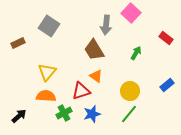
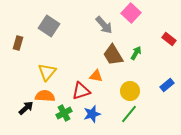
gray arrow: moved 2 px left; rotated 48 degrees counterclockwise
red rectangle: moved 3 px right, 1 px down
brown rectangle: rotated 48 degrees counterclockwise
brown trapezoid: moved 19 px right, 5 px down
orange triangle: rotated 24 degrees counterclockwise
orange semicircle: moved 1 px left
black arrow: moved 7 px right, 8 px up
